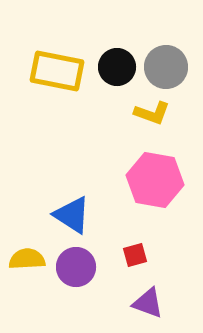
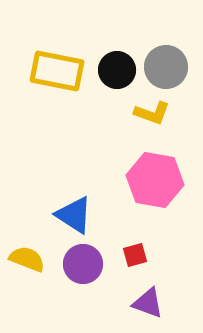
black circle: moved 3 px down
blue triangle: moved 2 px right
yellow semicircle: rotated 24 degrees clockwise
purple circle: moved 7 px right, 3 px up
